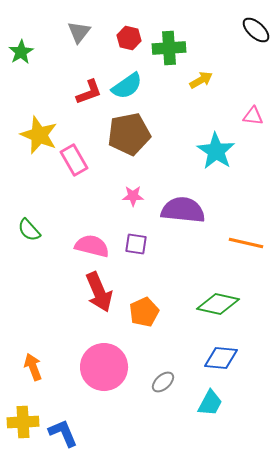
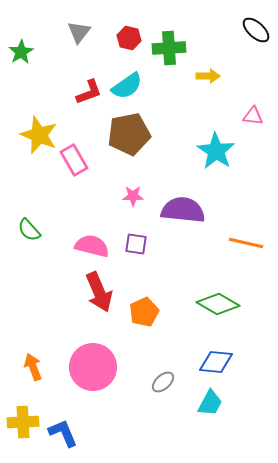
yellow arrow: moved 7 px right, 4 px up; rotated 30 degrees clockwise
green diamond: rotated 18 degrees clockwise
blue diamond: moved 5 px left, 4 px down
pink circle: moved 11 px left
